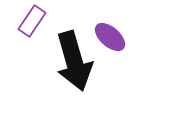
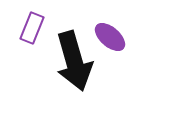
purple rectangle: moved 7 px down; rotated 12 degrees counterclockwise
